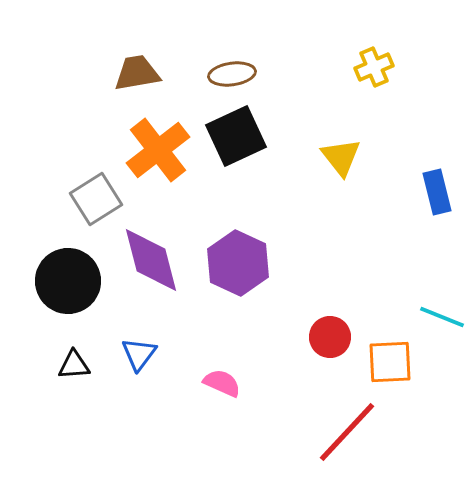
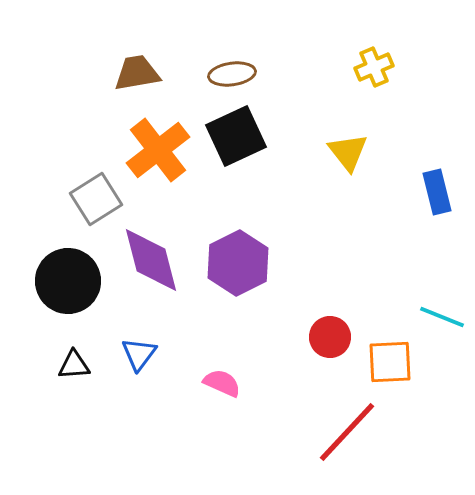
yellow triangle: moved 7 px right, 5 px up
purple hexagon: rotated 8 degrees clockwise
